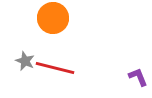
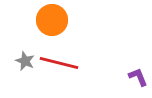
orange circle: moved 1 px left, 2 px down
red line: moved 4 px right, 5 px up
